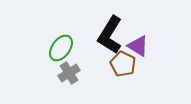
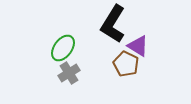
black L-shape: moved 3 px right, 11 px up
green ellipse: moved 2 px right
brown pentagon: moved 3 px right
